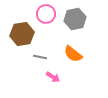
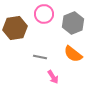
pink circle: moved 2 px left
gray hexagon: moved 2 px left, 4 px down; rotated 10 degrees counterclockwise
brown hexagon: moved 7 px left, 6 px up
pink arrow: rotated 24 degrees clockwise
